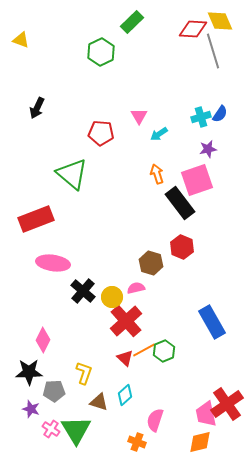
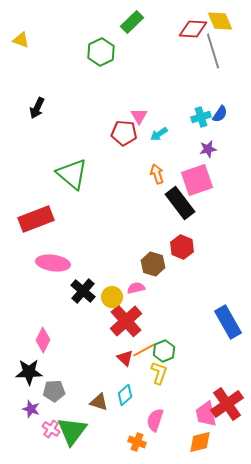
red pentagon at (101, 133): moved 23 px right
brown hexagon at (151, 263): moved 2 px right, 1 px down
blue rectangle at (212, 322): moved 16 px right
yellow L-shape at (84, 373): moved 75 px right
green triangle at (76, 430): moved 4 px left, 1 px down; rotated 8 degrees clockwise
